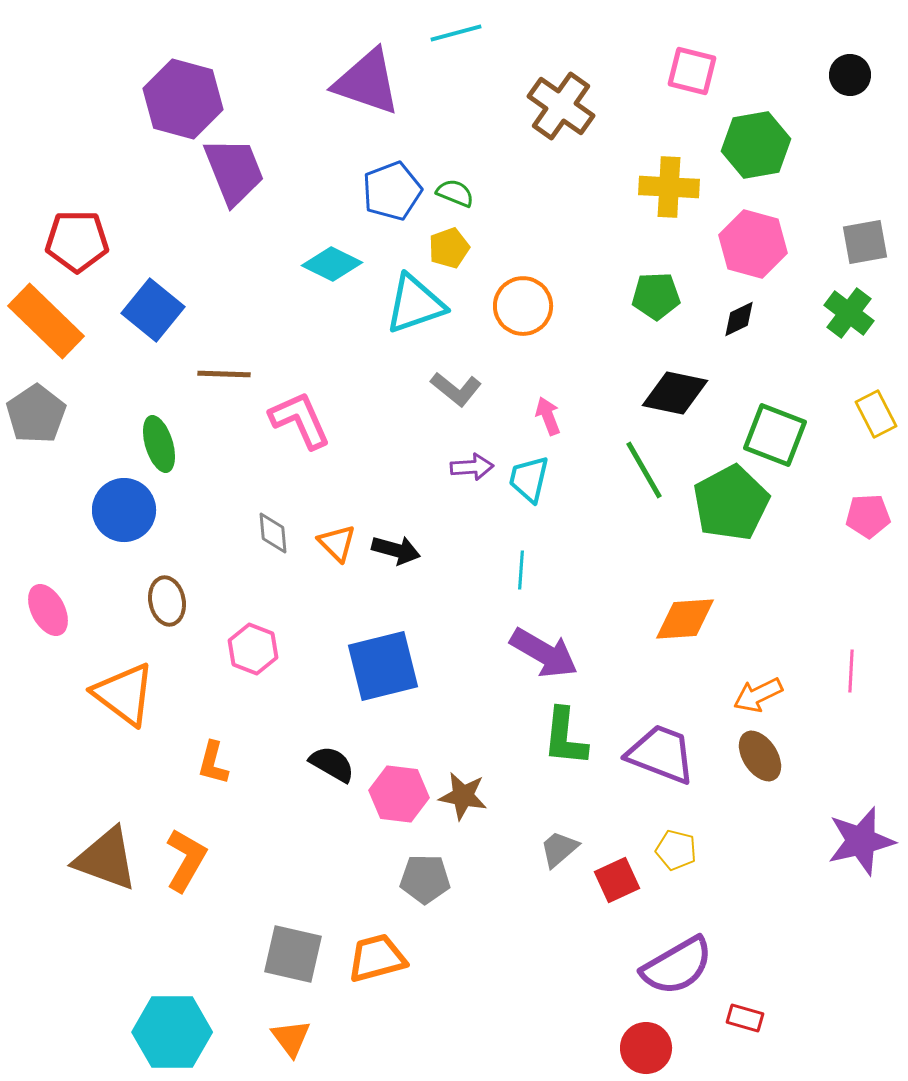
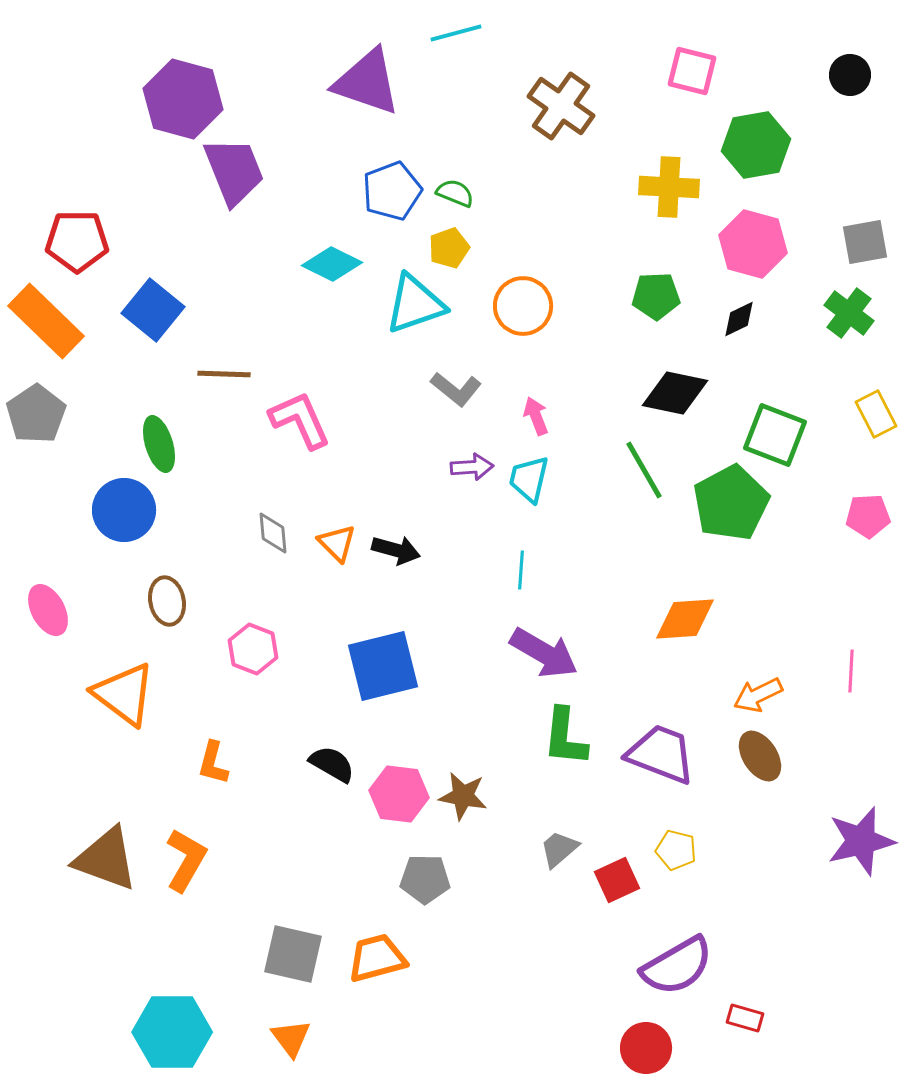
pink arrow at (548, 416): moved 12 px left
